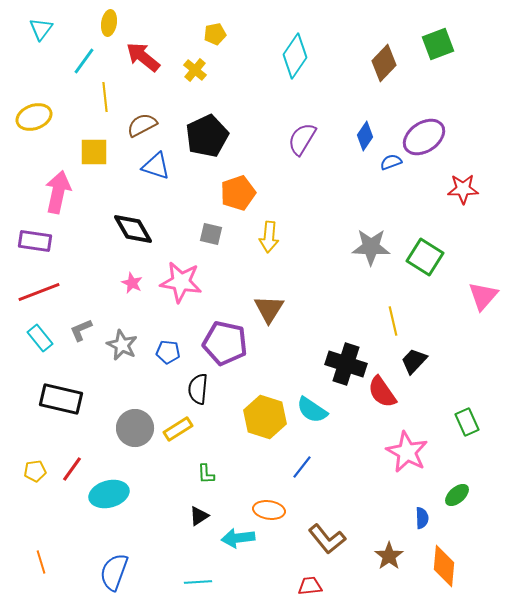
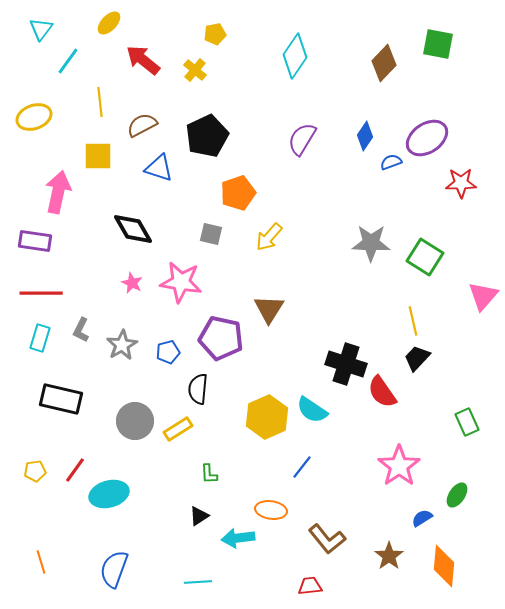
yellow ellipse at (109, 23): rotated 35 degrees clockwise
green square at (438, 44): rotated 32 degrees clockwise
red arrow at (143, 57): moved 3 px down
cyan line at (84, 61): moved 16 px left
yellow line at (105, 97): moved 5 px left, 5 px down
purple ellipse at (424, 137): moved 3 px right, 1 px down
yellow square at (94, 152): moved 4 px right, 4 px down
blue triangle at (156, 166): moved 3 px right, 2 px down
red star at (463, 189): moved 2 px left, 6 px up
yellow arrow at (269, 237): rotated 36 degrees clockwise
gray star at (371, 247): moved 4 px up
red line at (39, 292): moved 2 px right, 1 px down; rotated 21 degrees clockwise
yellow line at (393, 321): moved 20 px right
gray L-shape at (81, 330): rotated 40 degrees counterclockwise
cyan rectangle at (40, 338): rotated 56 degrees clockwise
purple pentagon at (225, 343): moved 4 px left, 5 px up
gray star at (122, 345): rotated 16 degrees clockwise
blue pentagon at (168, 352): rotated 20 degrees counterclockwise
black trapezoid at (414, 361): moved 3 px right, 3 px up
yellow hexagon at (265, 417): moved 2 px right; rotated 18 degrees clockwise
gray circle at (135, 428): moved 7 px up
pink star at (407, 452): moved 8 px left, 14 px down; rotated 9 degrees clockwise
red line at (72, 469): moved 3 px right, 1 px down
green L-shape at (206, 474): moved 3 px right
green ellipse at (457, 495): rotated 15 degrees counterclockwise
orange ellipse at (269, 510): moved 2 px right
blue semicircle at (422, 518): rotated 120 degrees counterclockwise
blue semicircle at (114, 572): moved 3 px up
